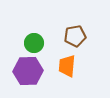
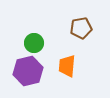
brown pentagon: moved 6 px right, 8 px up
purple hexagon: rotated 12 degrees counterclockwise
